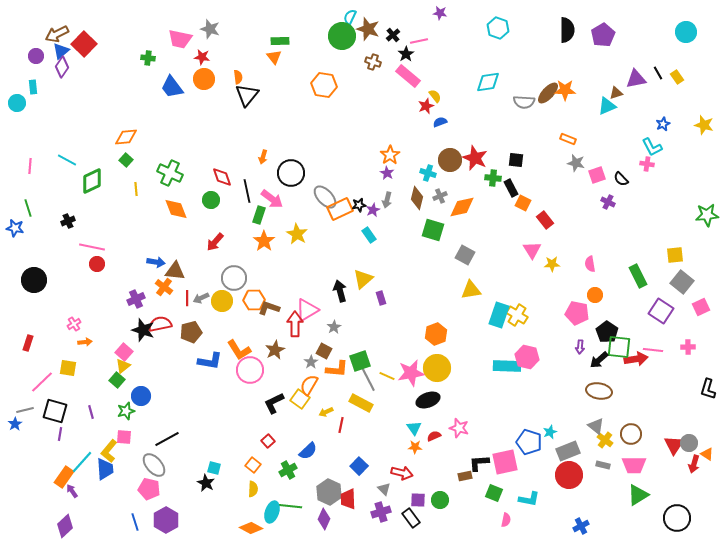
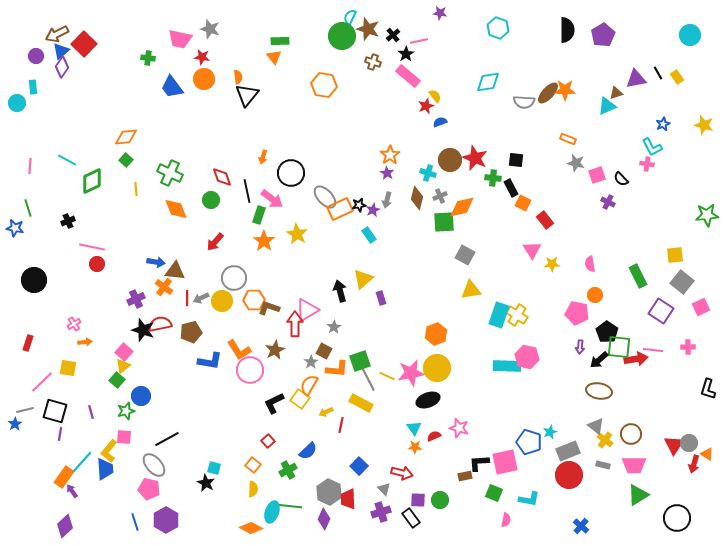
cyan circle at (686, 32): moved 4 px right, 3 px down
green square at (433, 230): moved 11 px right, 8 px up; rotated 20 degrees counterclockwise
blue cross at (581, 526): rotated 21 degrees counterclockwise
